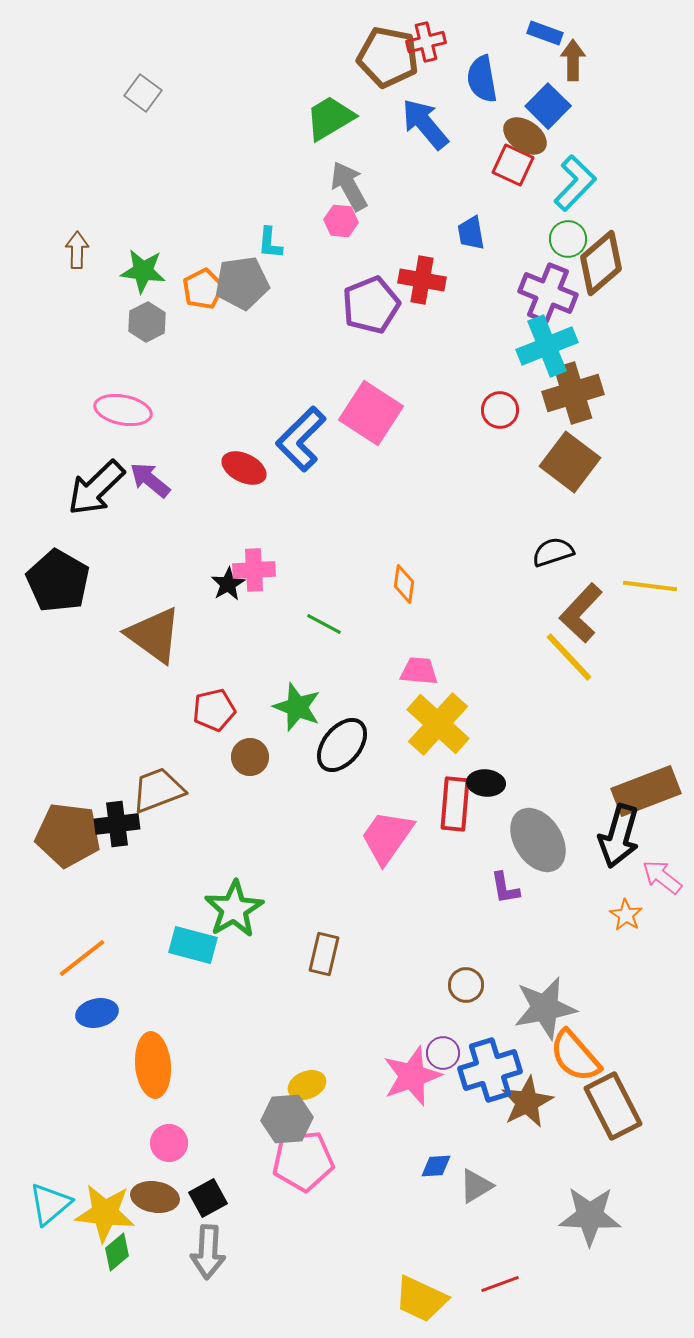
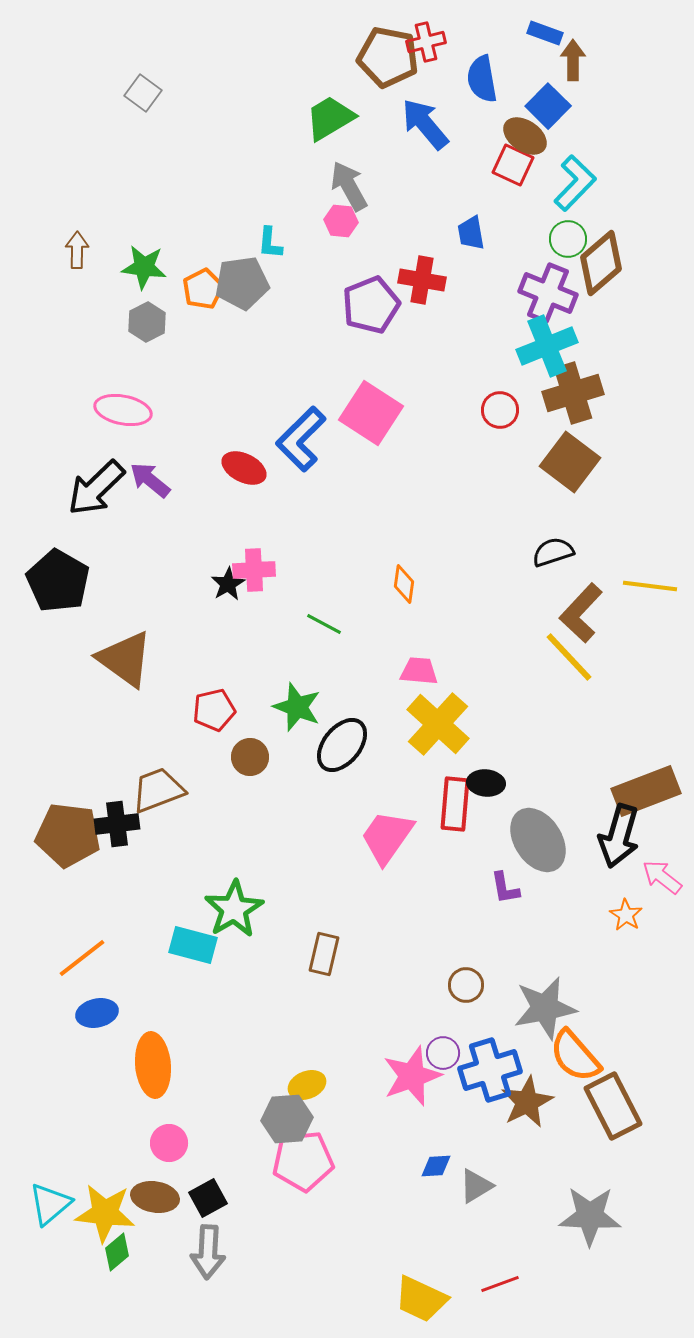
green star at (143, 271): moved 1 px right, 4 px up
brown triangle at (154, 635): moved 29 px left, 24 px down
